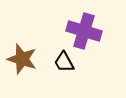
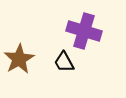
brown star: moved 3 px left; rotated 24 degrees clockwise
